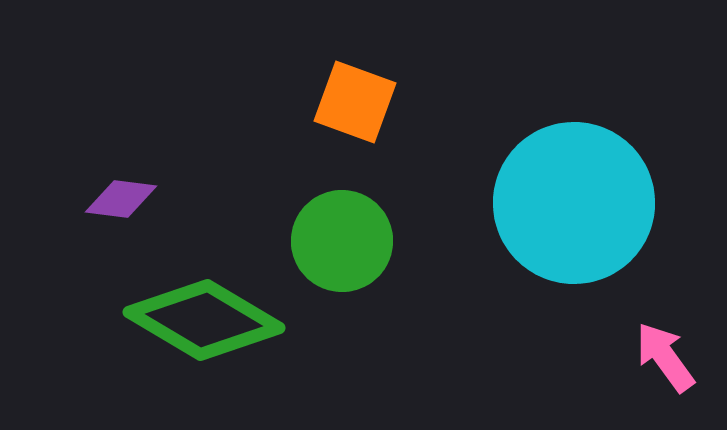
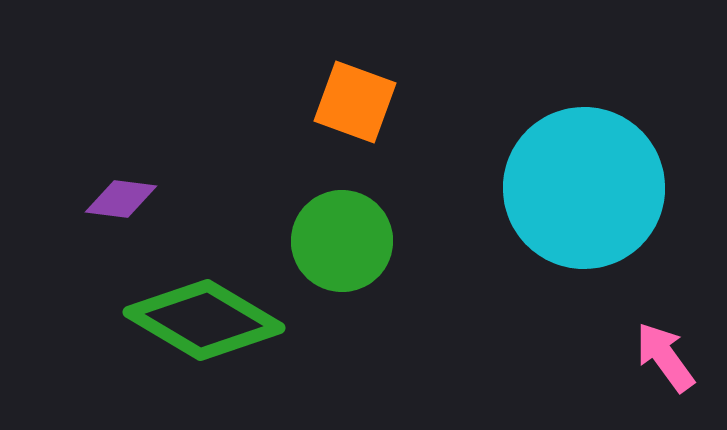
cyan circle: moved 10 px right, 15 px up
